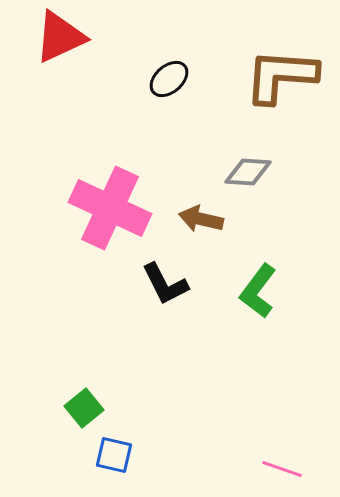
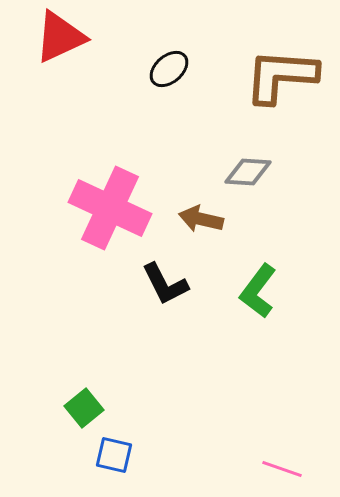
black ellipse: moved 10 px up
